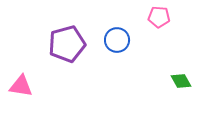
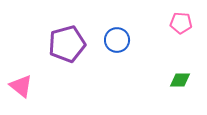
pink pentagon: moved 22 px right, 6 px down
green diamond: moved 1 px left, 1 px up; rotated 60 degrees counterclockwise
pink triangle: rotated 30 degrees clockwise
